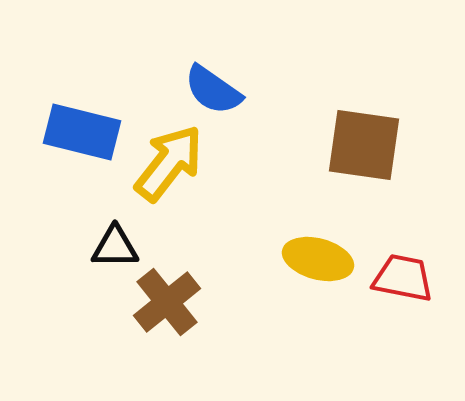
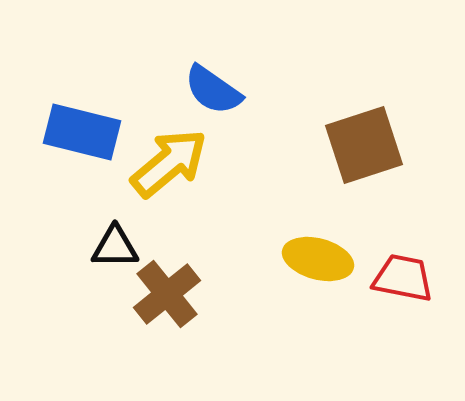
brown square: rotated 26 degrees counterclockwise
yellow arrow: rotated 12 degrees clockwise
brown cross: moved 8 px up
